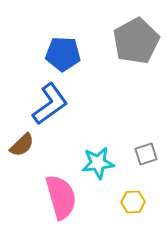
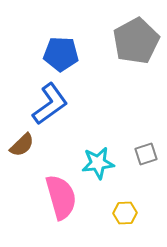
blue pentagon: moved 2 px left
yellow hexagon: moved 8 px left, 11 px down
